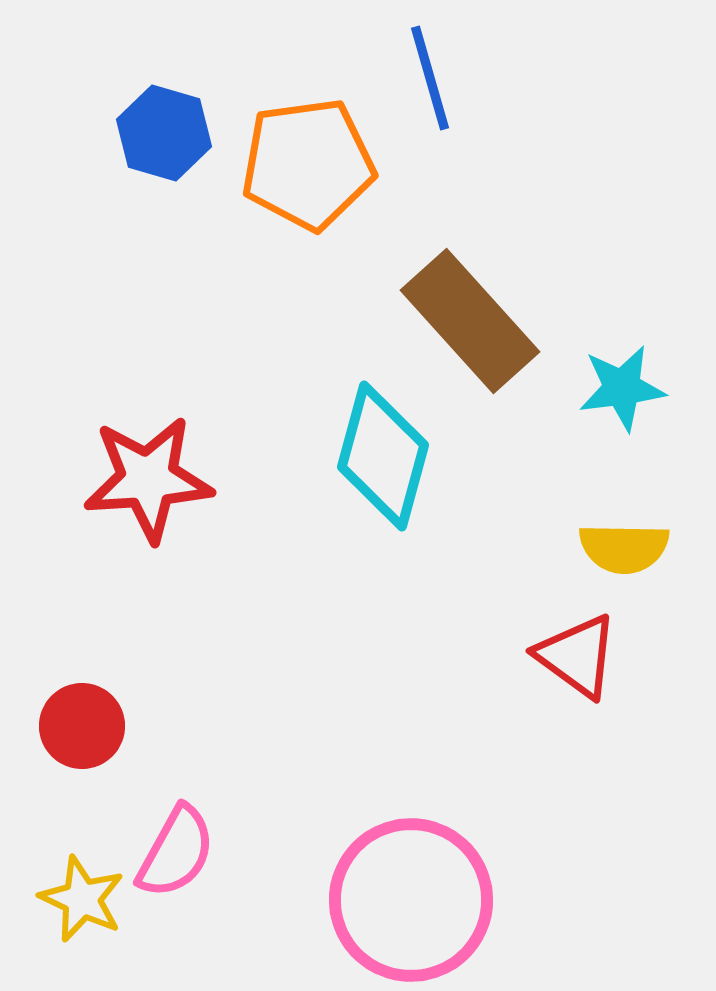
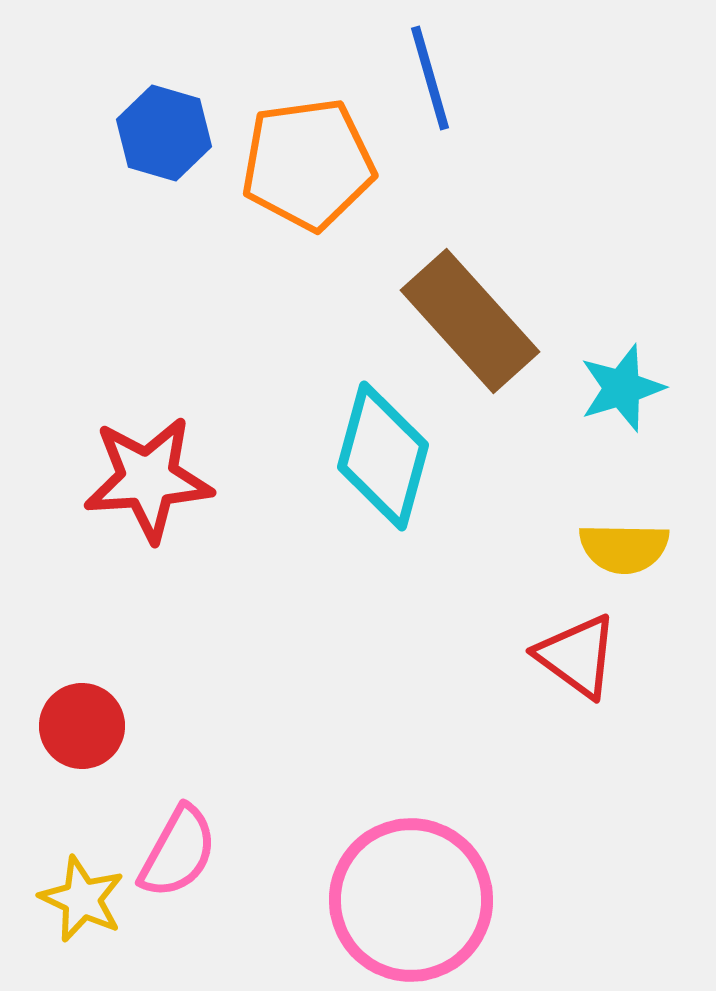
cyan star: rotated 10 degrees counterclockwise
pink semicircle: moved 2 px right
